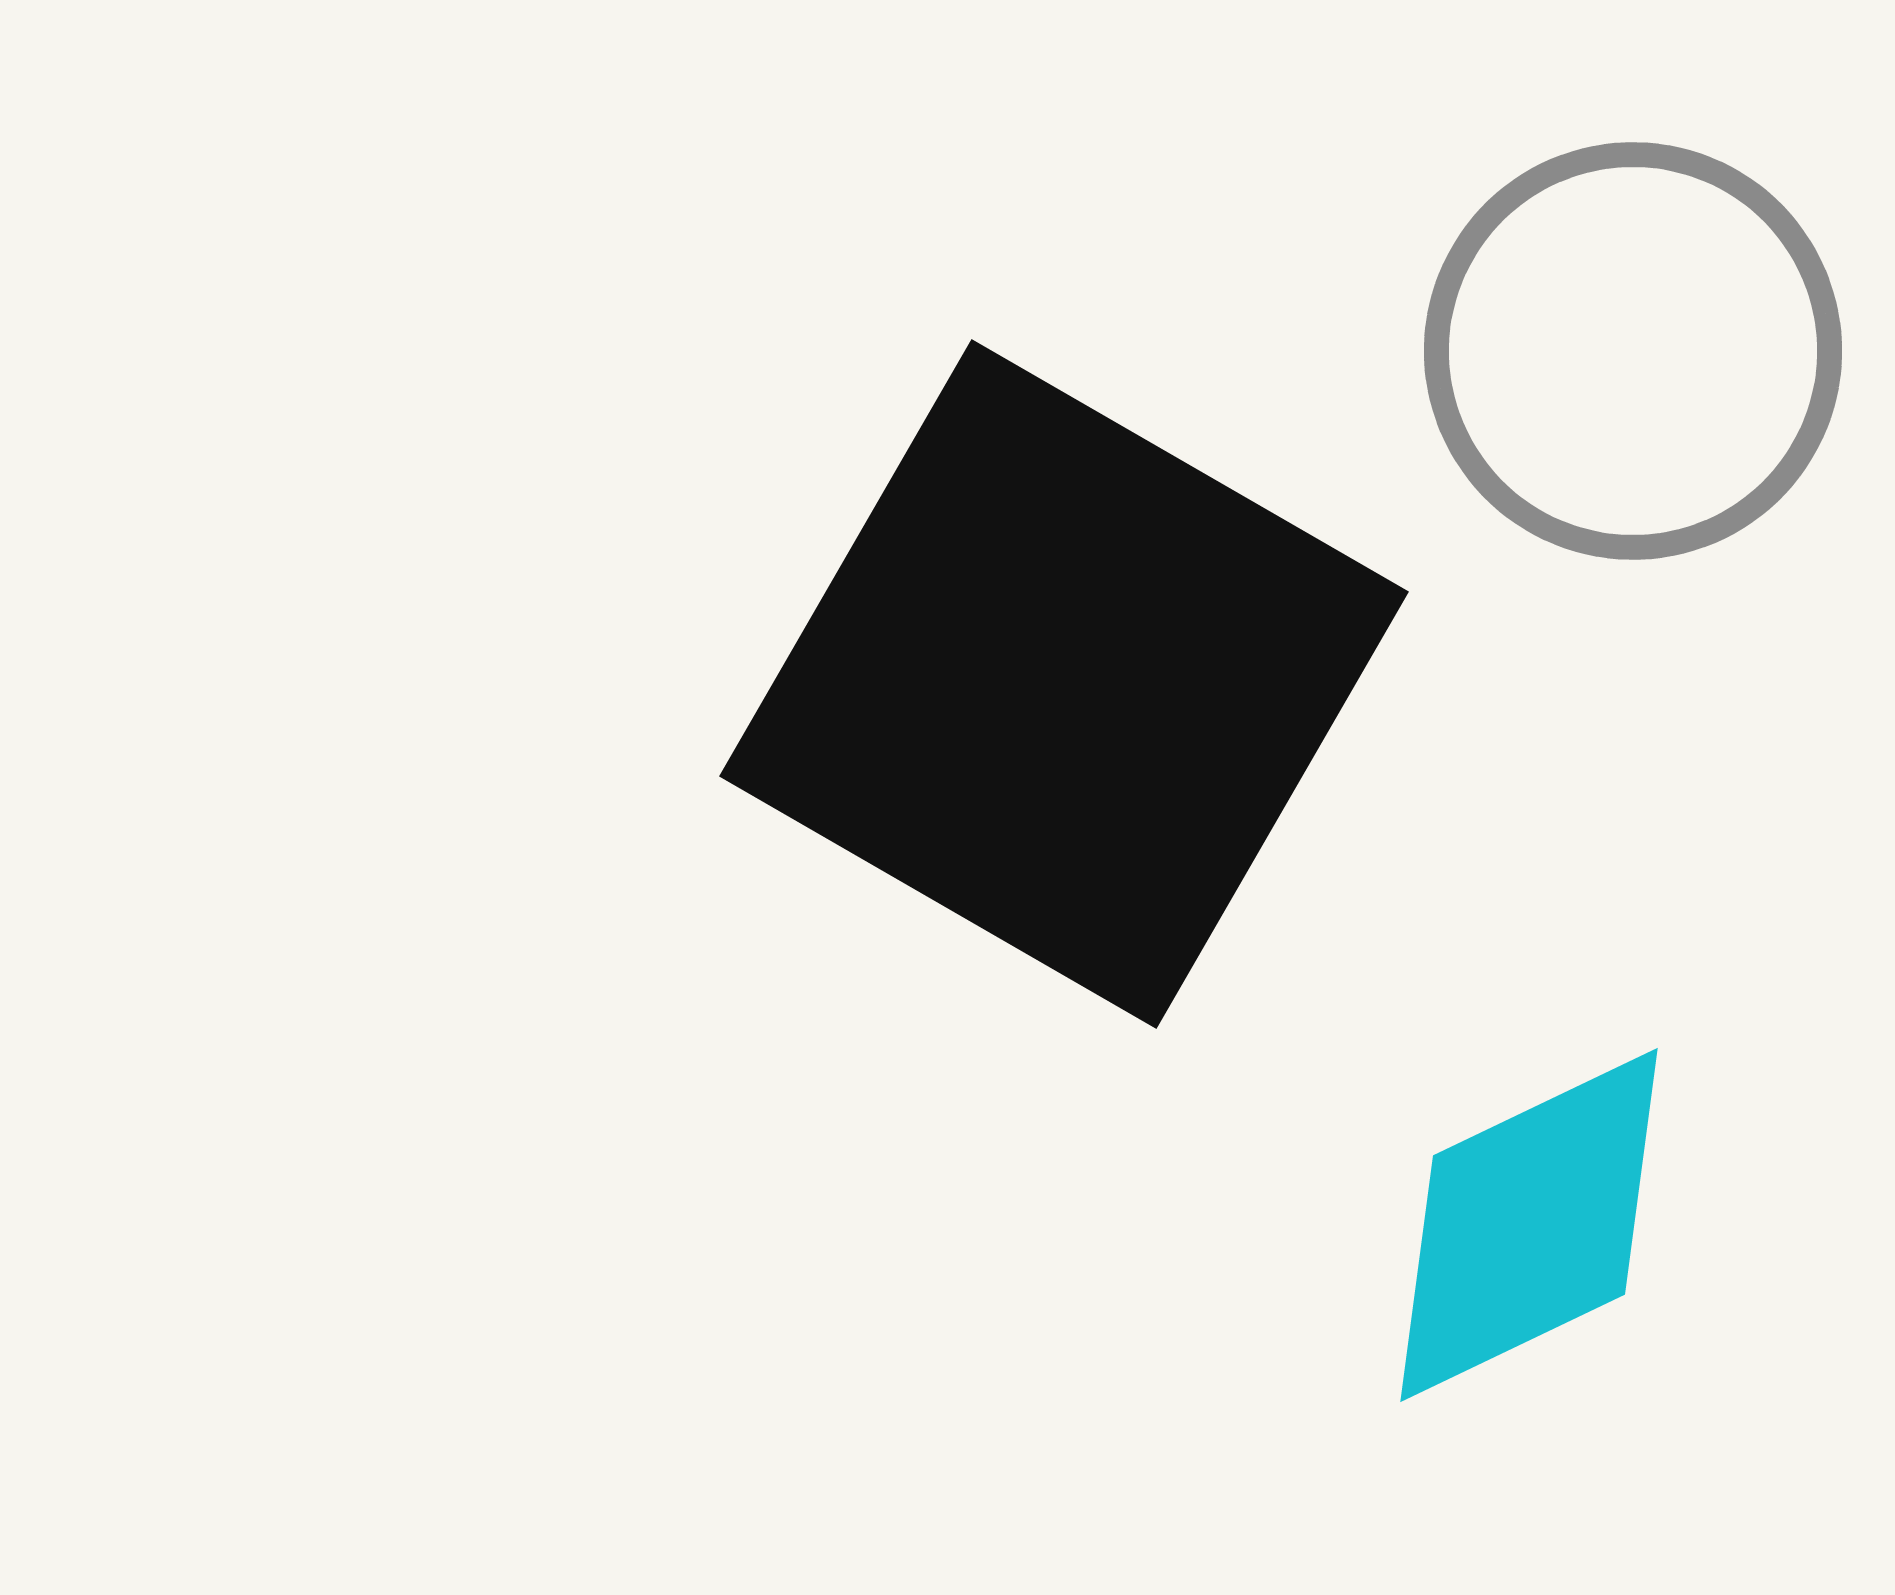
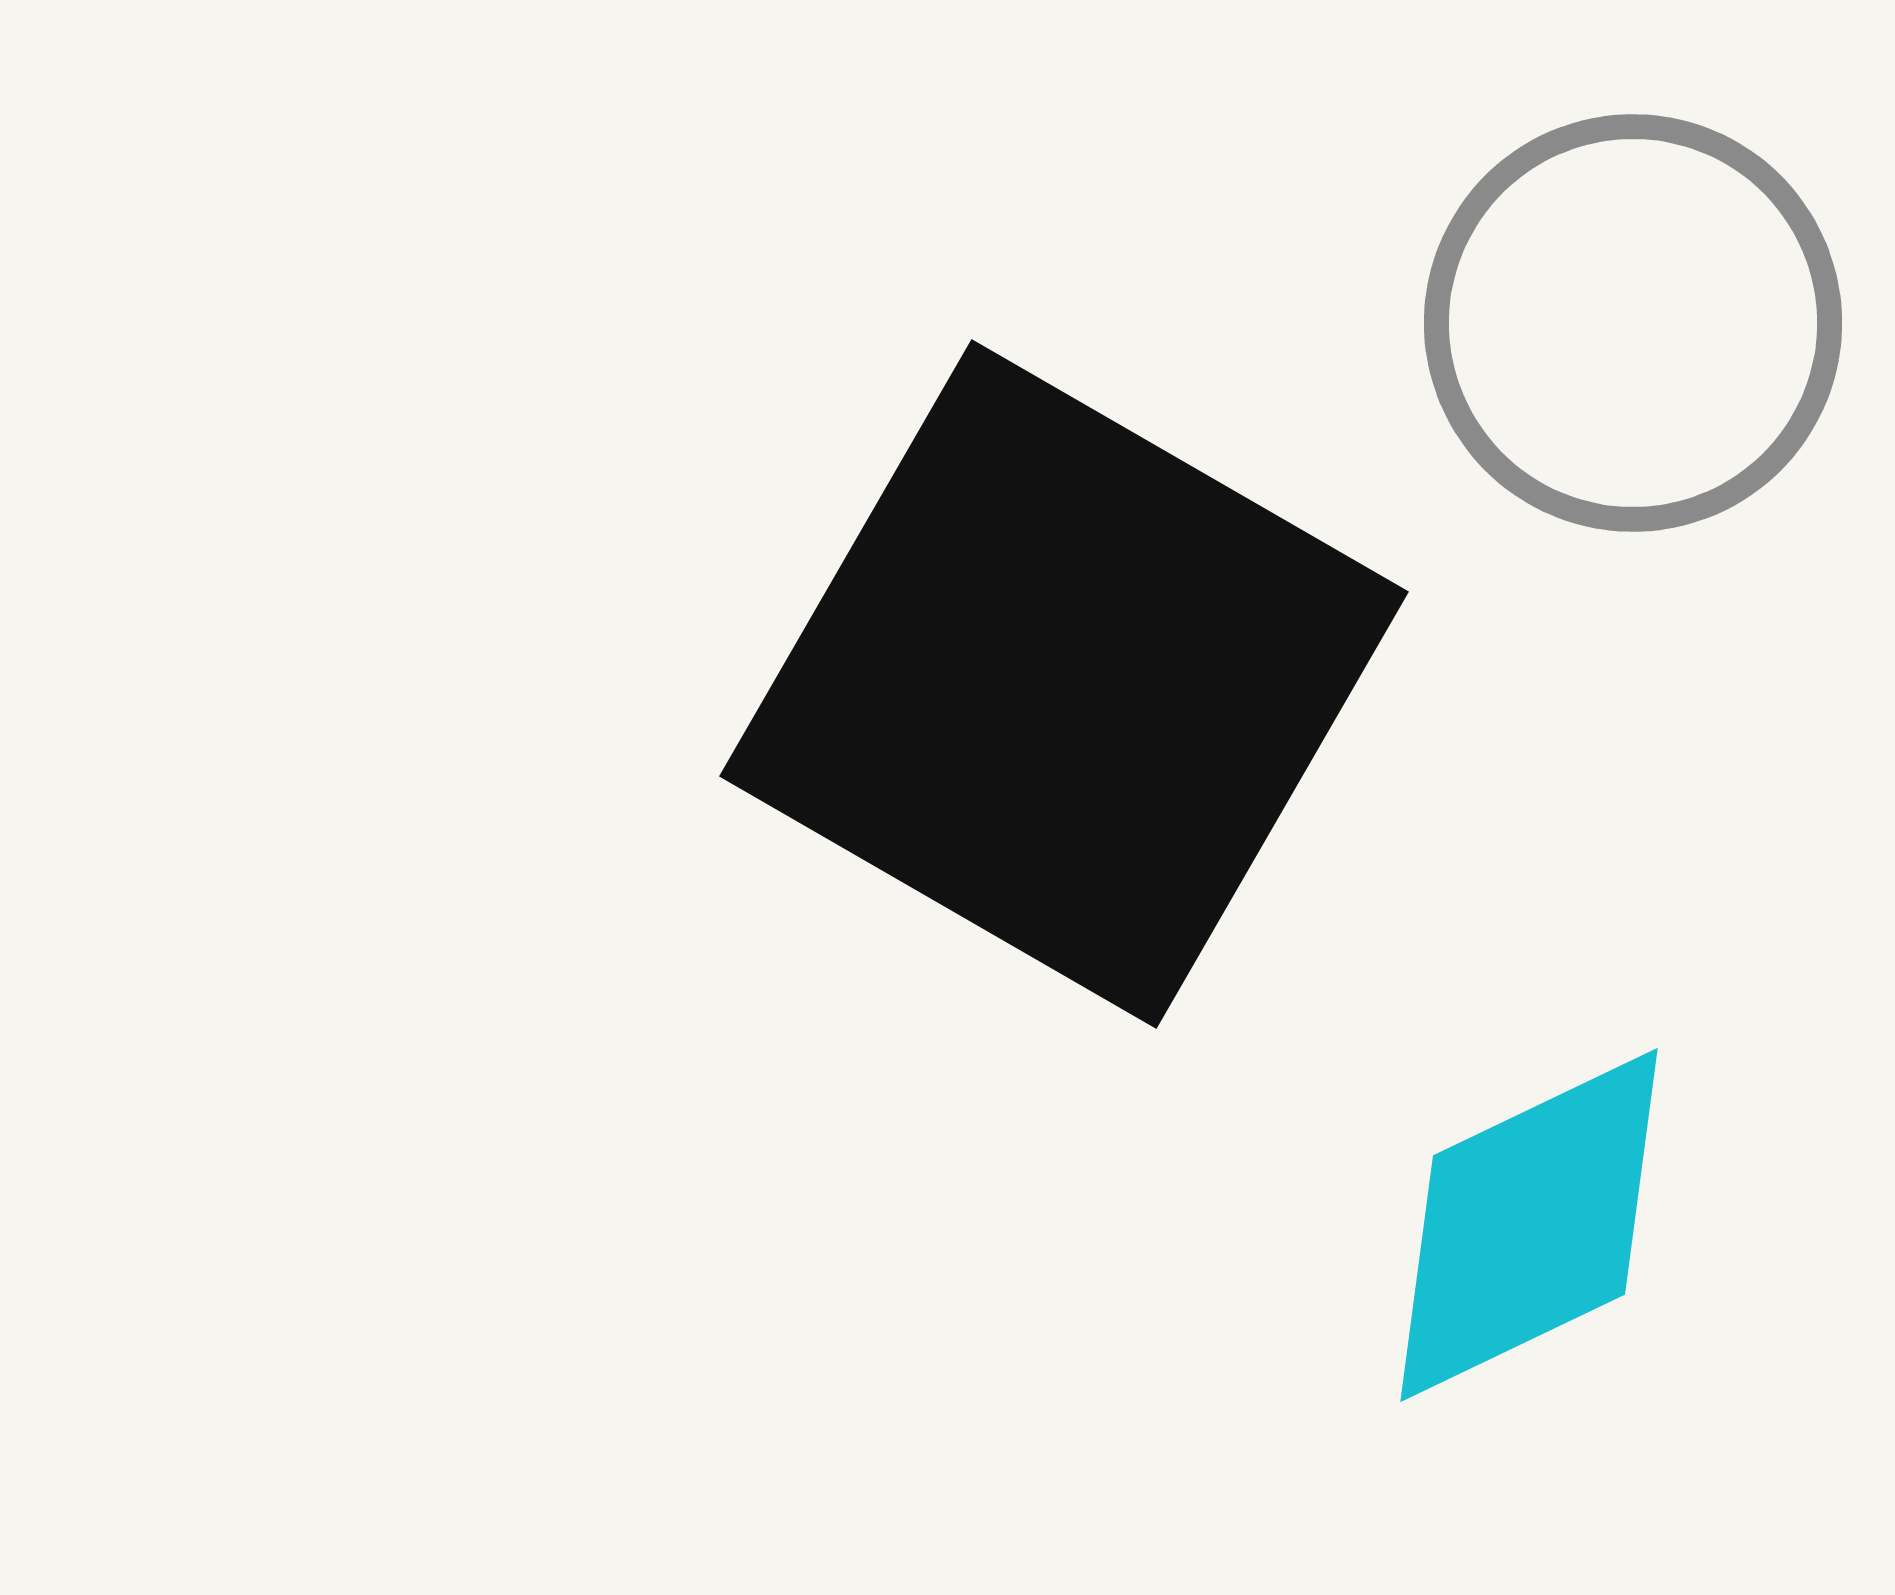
gray circle: moved 28 px up
